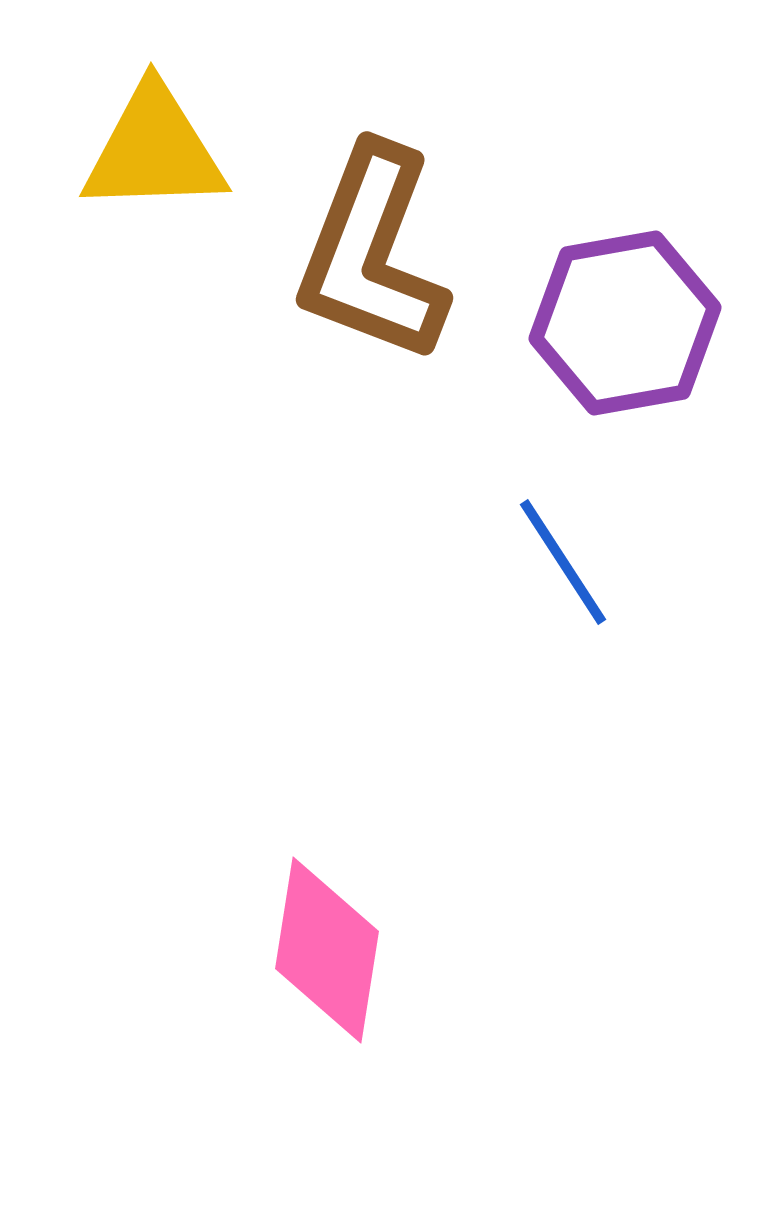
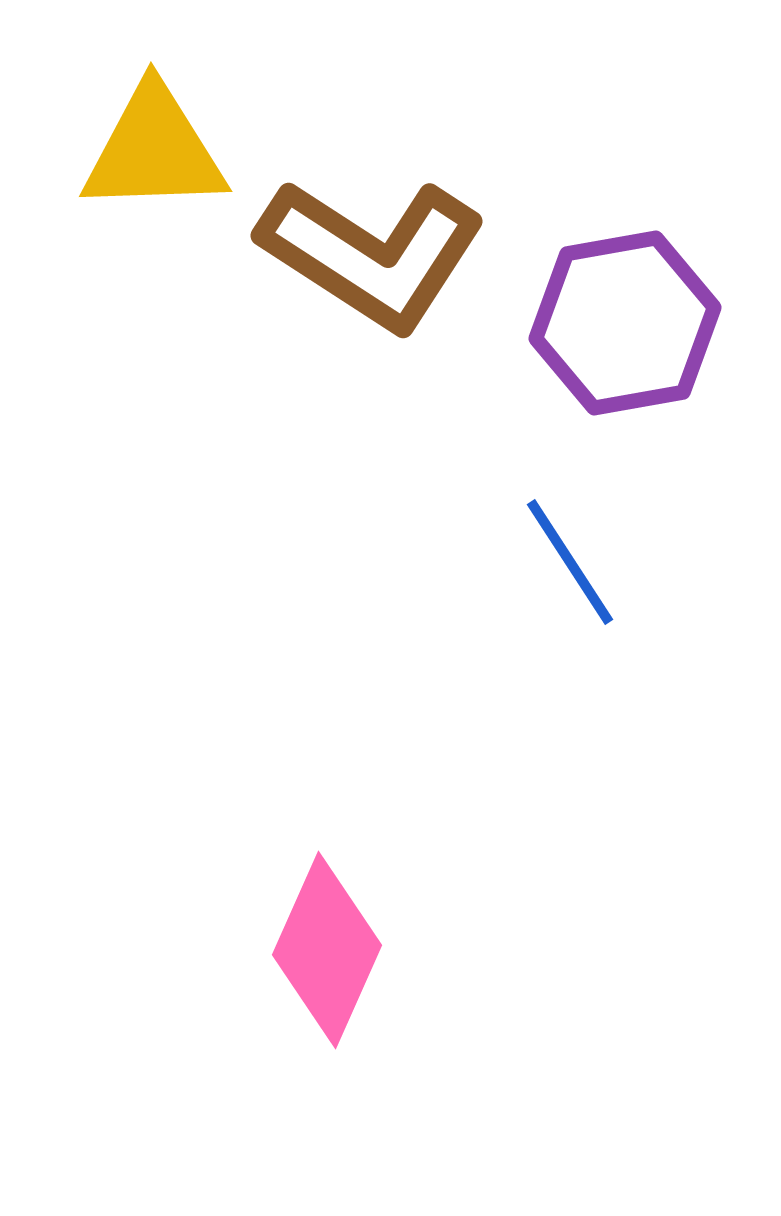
brown L-shape: rotated 78 degrees counterclockwise
blue line: moved 7 px right
pink diamond: rotated 15 degrees clockwise
